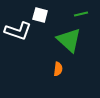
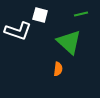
green triangle: moved 2 px down
